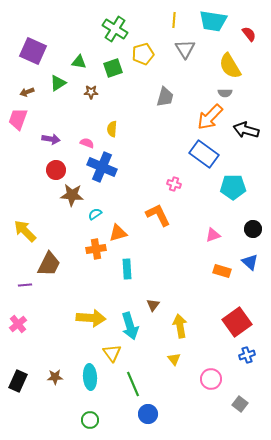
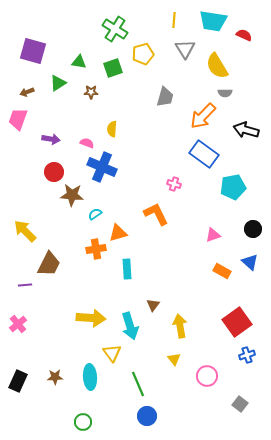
red semicircle at (249, 34): moved 5 px left, 1 px down; rotated 28 degrees counterclockwise
purple square at (33, 51): rotated 8 degrees counterclockwise
yellow semicircle at (230, 66): moved 13 px left
orange arrow at (210, 117): moved 7 px left, 1 px up
red circle at (56, 170): moved 2 px left, 2 px down
cyan pentagon at (233, 187): rotated 10 degrees counterclockwise
orange L-shape at (158, 215): moved 2 px left, 1 px up
orange rectangle at (222, 271): rotated 12 degrees clockwise
pink circle at (211, 379): moved 4 px left, 3 px up
green line at (133, 384): moved 5 px right
blue circle at (148, 414): moved 1 px left, 2 px down
green circle at (90, 420): moved 7 px left, 2 px down
